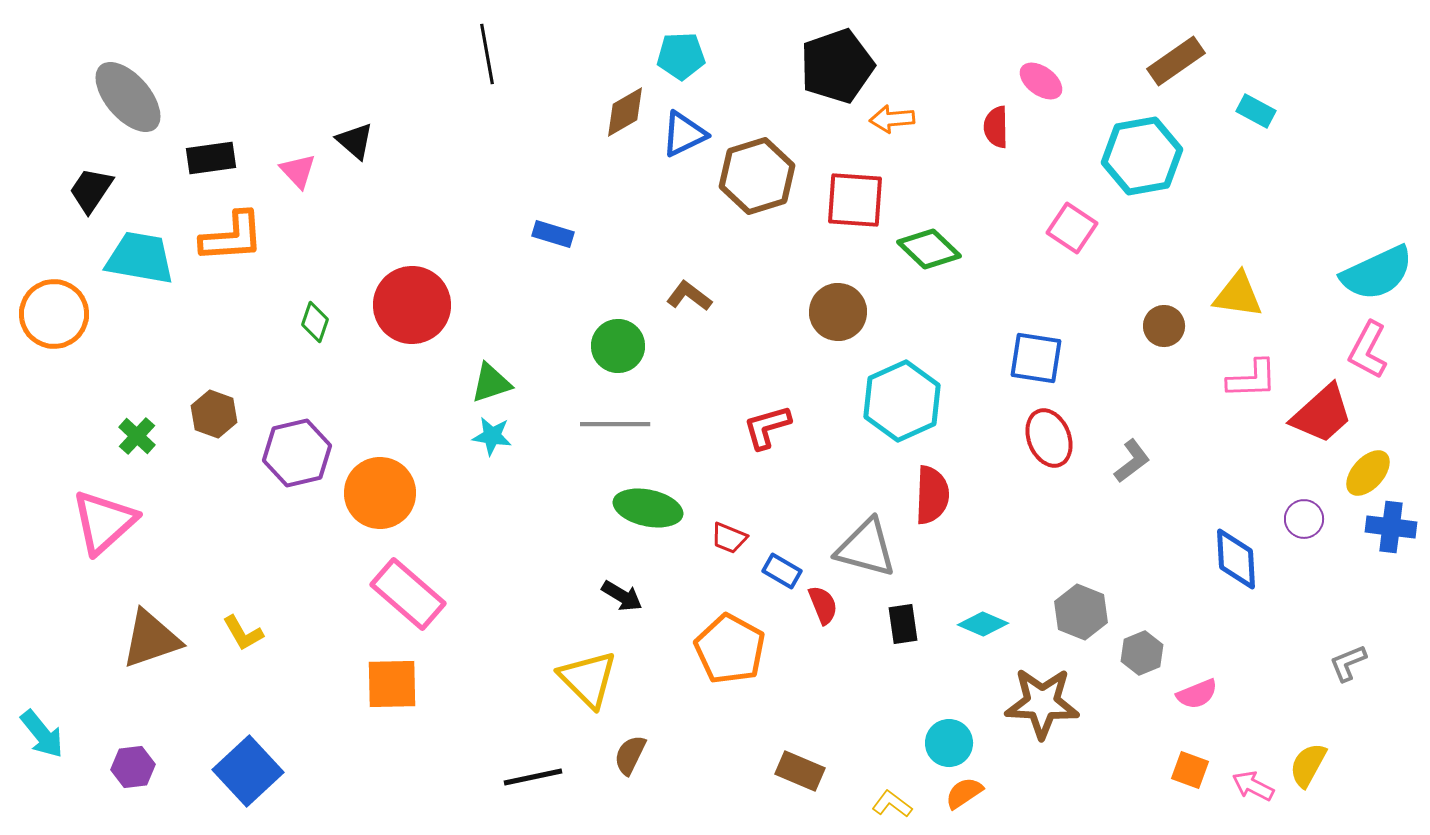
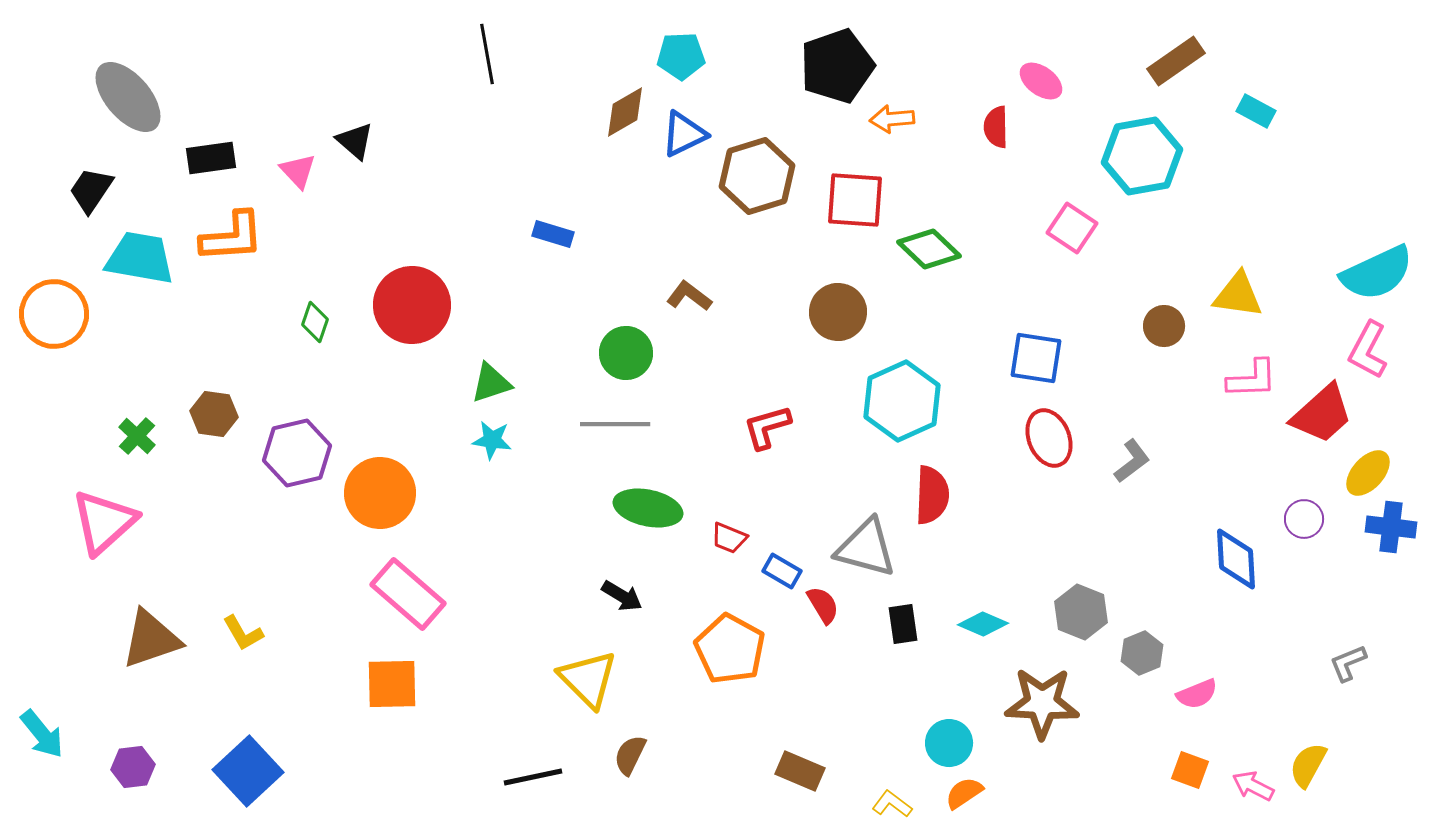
green circle at (618, 346): moved 8 px right, 7 px down
brown hexagon at (214, 414): rotated 12 degrees counterclockwise
cyan star at (492, 436): moved 4 px down
red semicircle at (823, 605): rotated 9 degrees counterclockwise
